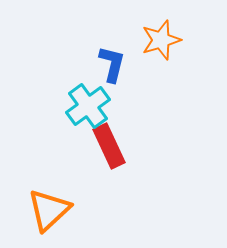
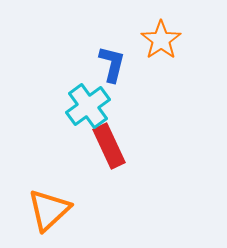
orange star: rotated 18 degrees counterclockwise
